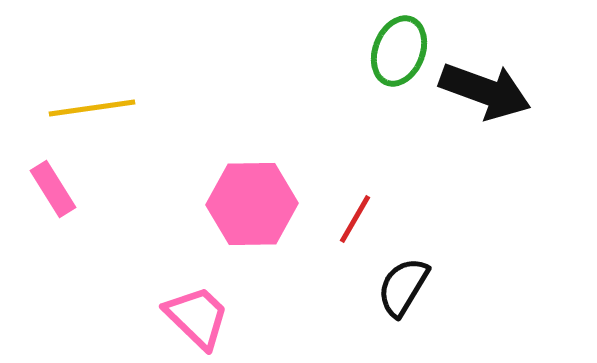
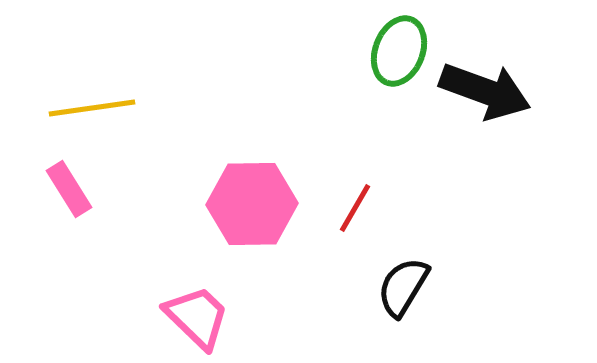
pink rectangle: moved 16 px right
red line: moved 11 px up
